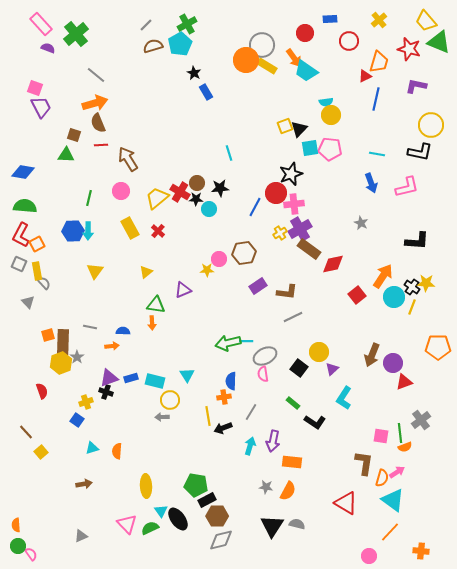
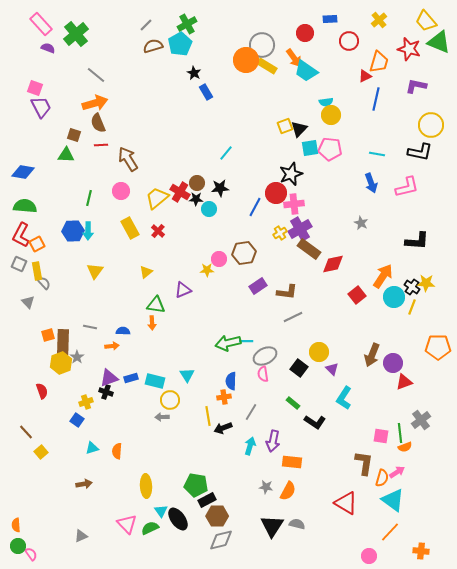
cyan line at (229, 153): moved 3 px left; rotated 56 degrees clockwise
purple triangle at (332, 369): rotated 32 degrees counterclockwise
